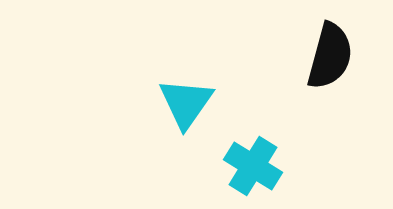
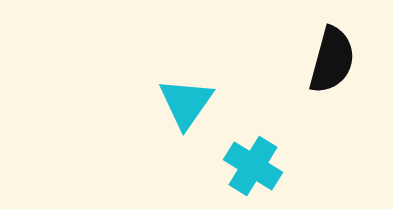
black semicircle: moved 2 px right, 4 px down
